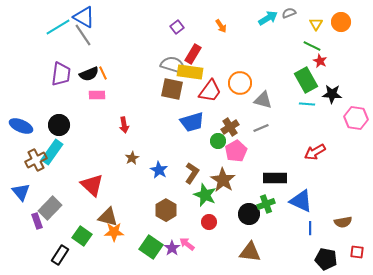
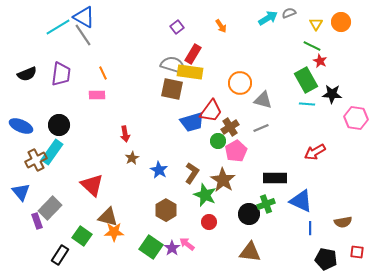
black semicircle at (89, 74): moved 62 px left
red trapezoid at (210, 91): moved 1 px right, 20 px down
red arrow at (124, 125): moved 1 px right, 9 px down
